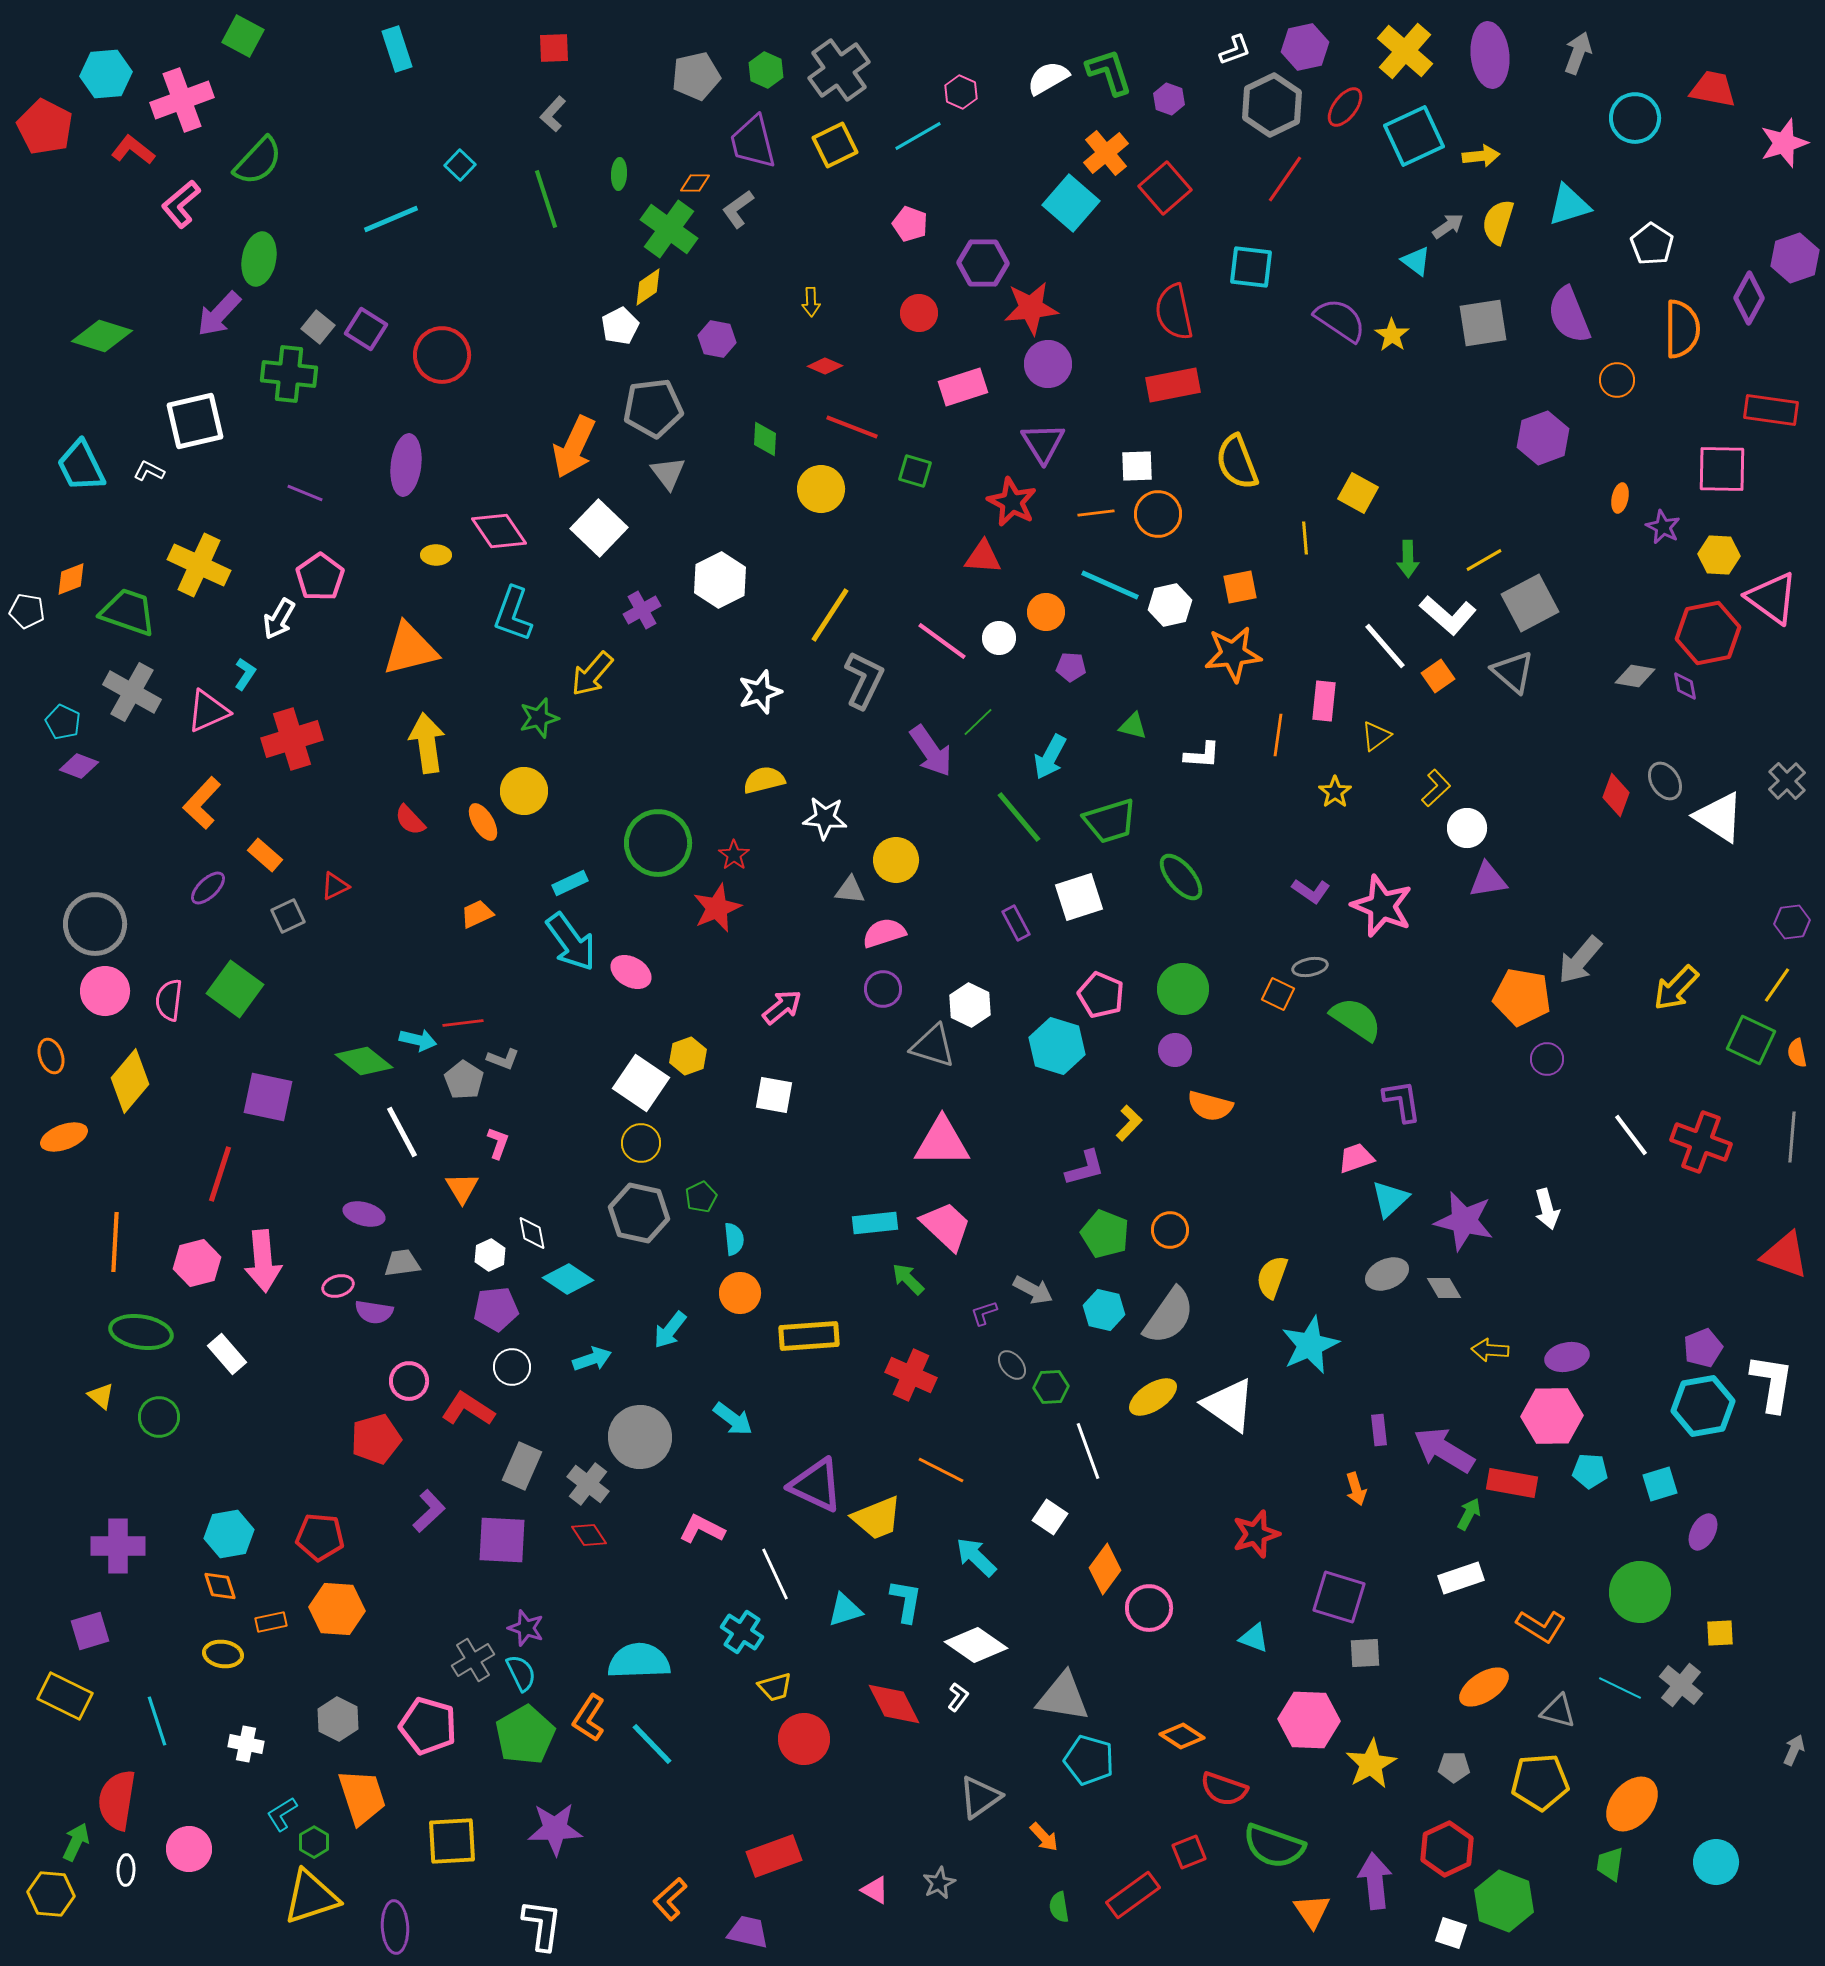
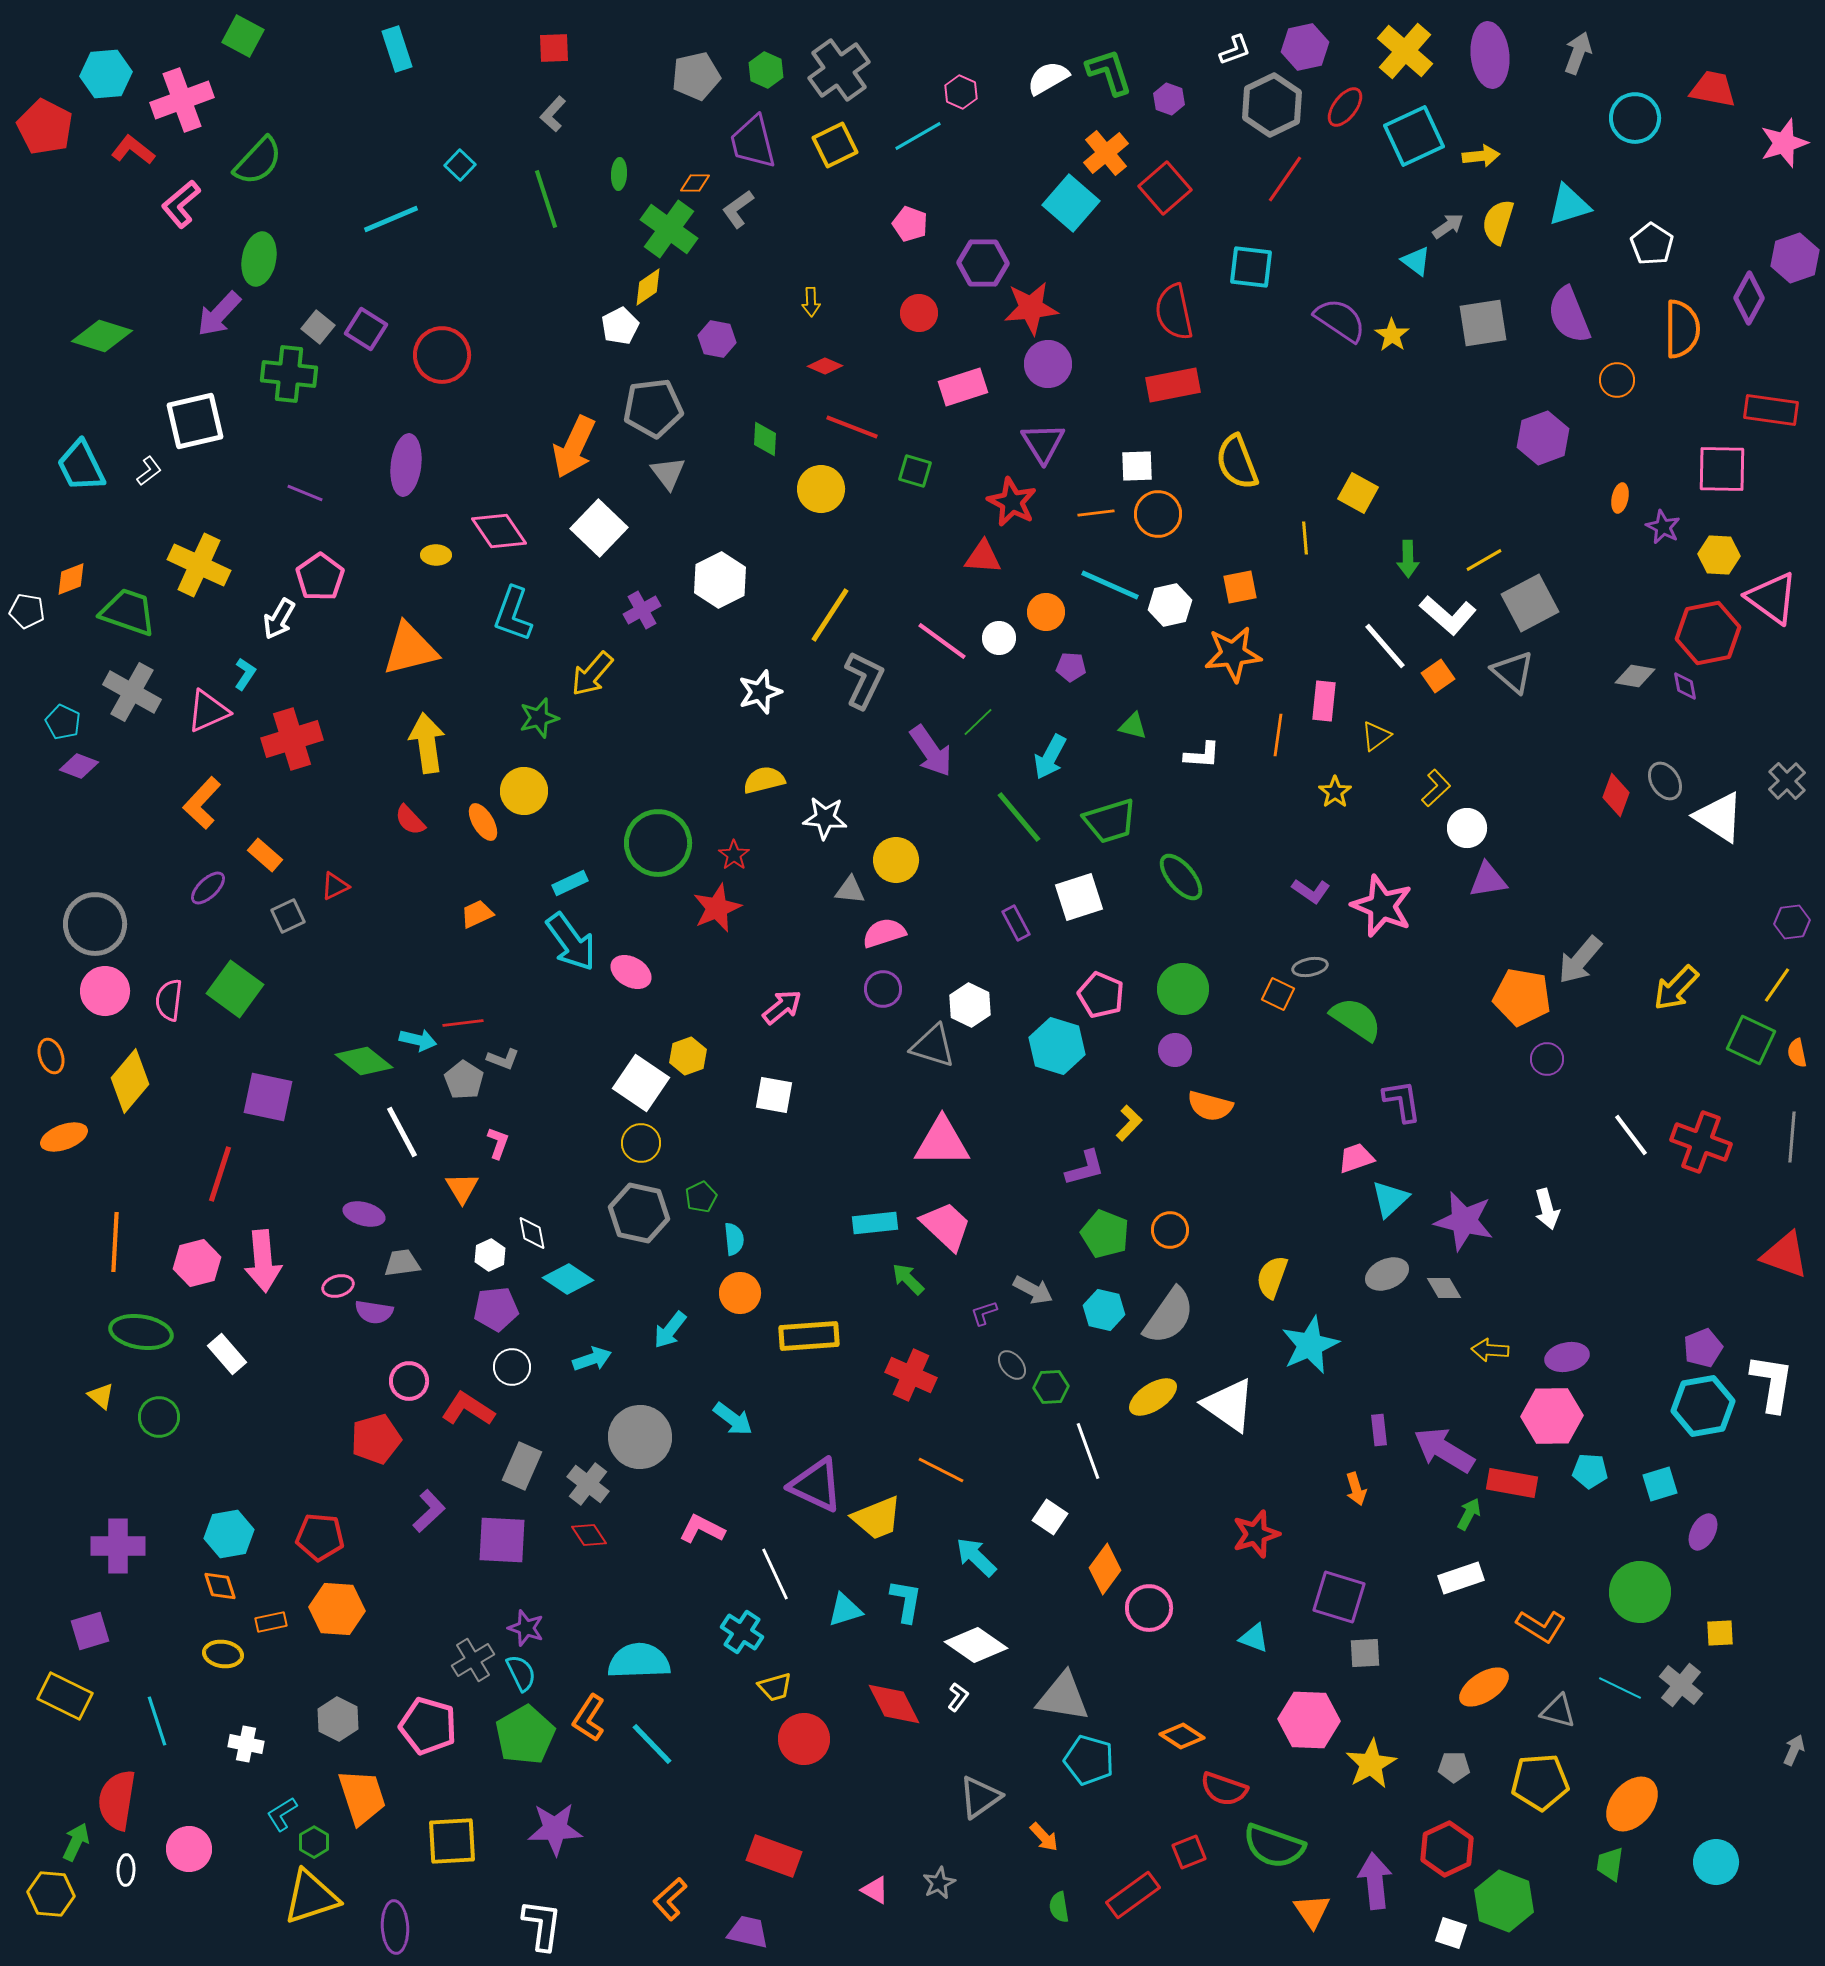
white L-shape at (149, 471): rotated 116 degrees clockwise
red rectangle at (774, 1856): rotated 40 degrees clockwise
